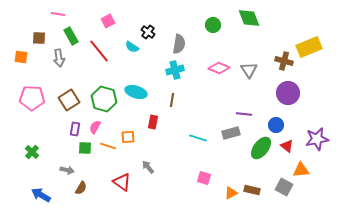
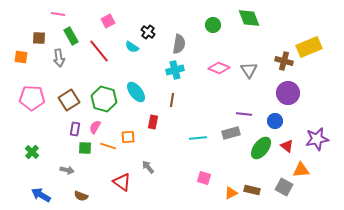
cyan ellipse at (136, 92): rotated 35 degrees clockwise
blue circle at (276, 125): moved 1 px left, 4 px up
cyan line at (198, 138): rotated 24 degrees counterclockwise
brown semicircle at (81, 188): moved 8 px down; rotated 80 degrees clockwise
